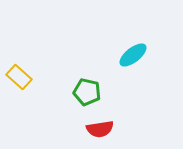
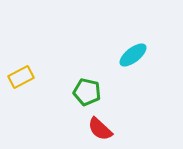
yellow rectangle: moved 2 px right; rotated 70 degrees counterclockwise
red semicircle: rotated 52 degrees clockwise
